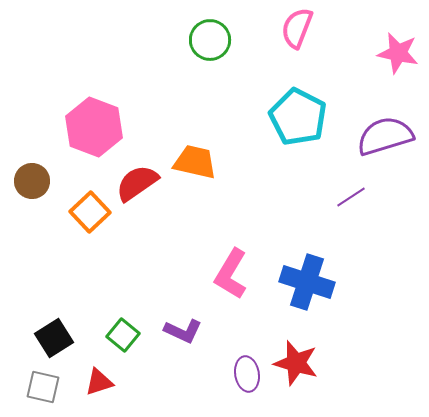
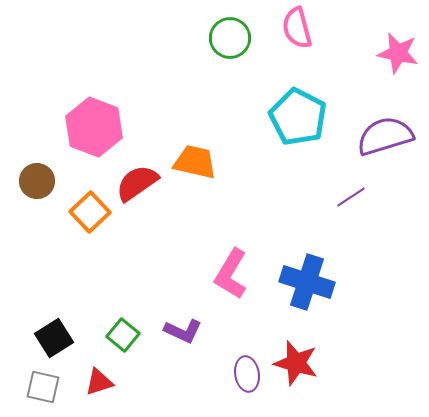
pink semicircle: rotated 36 degrees counterclockwise
green circle: moved 20 px right, 2 px up
brown circle: moved 5 px right
